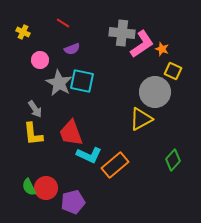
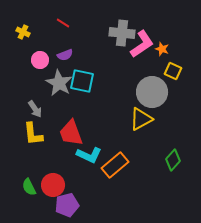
purple semicircle: moved 7 px left, 6 px down
gray circle: moved 3 px left
red circle: moved 7 px right, 3 px up
purple pentagon: moved 6 px left, 3 px down
